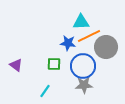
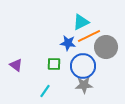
cyan triangle: rotated 24 degrees counterclockwise
